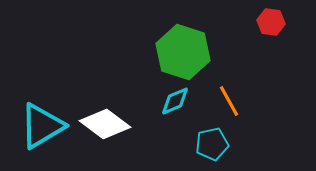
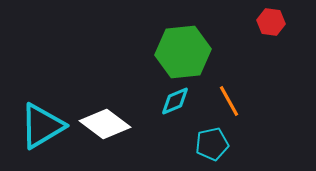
green hexagon: rotated 24 degrees counterclockwise
